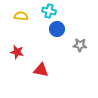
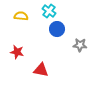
cyan cross: rotated 24 degrees clockwise
